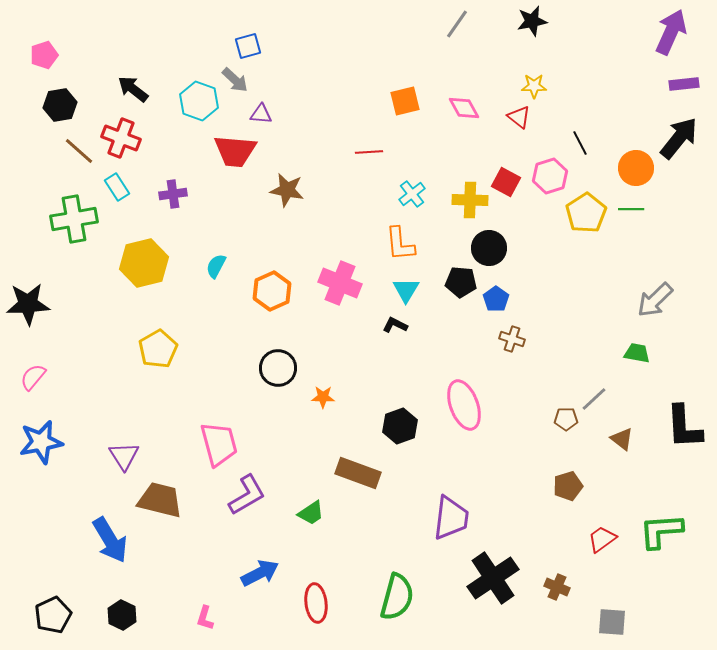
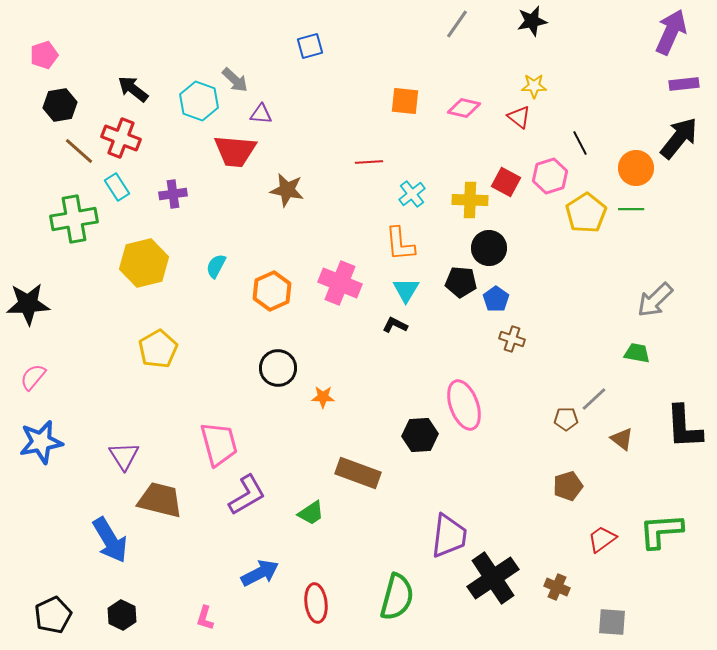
blue square at (248, 46): moved 62 px right
orange square at (405, 101): rotated 20 degrees clockwise
pink diamond at (464, 108): rotated 48 degrees counterclockwise
red line at (369, 152): moved 10 px down
black hexagon at (400, 426): moved 20 px right, 9 px down; rotated 16 degrees clockwise
purple trapezoid at (451, 518): moved 2 px left, 18 px down
